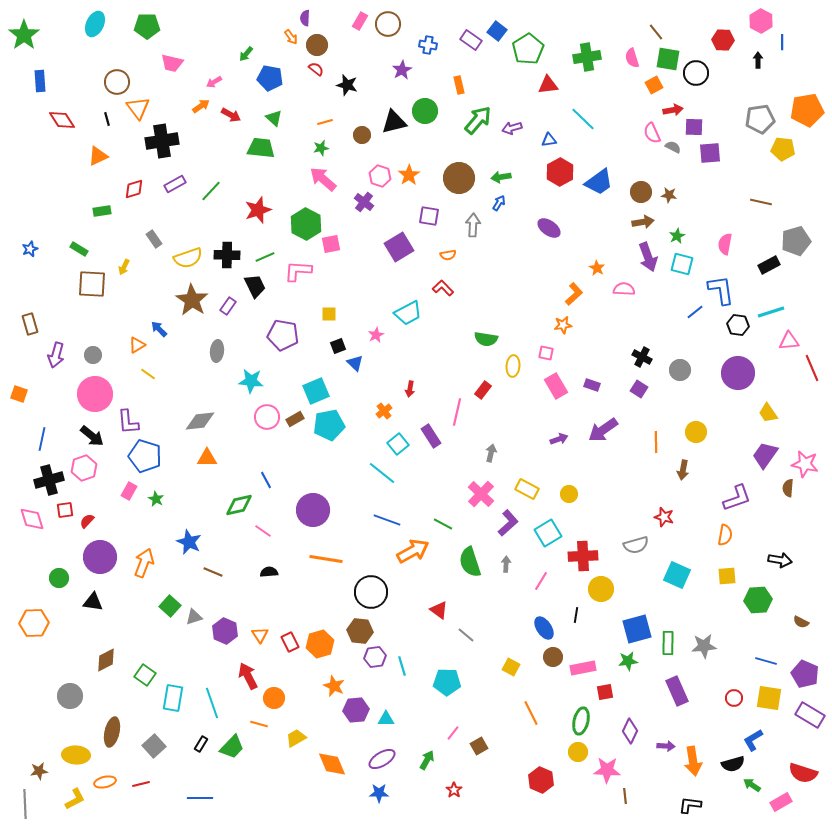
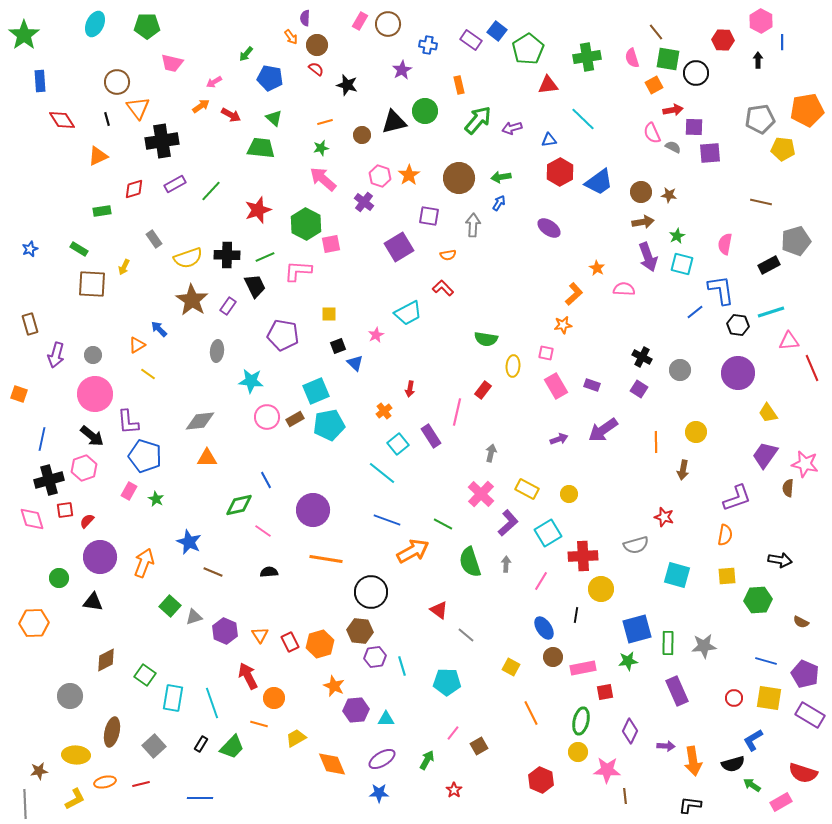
cyan square at (677, 575): rotated 8 degrees counterclockwise
